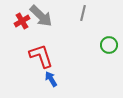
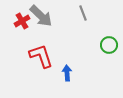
gray line: rotated 35 degrees counterclockwise
blue arrow: moved 16 px right, 6 px up; rotated 28 degrees clockwise
